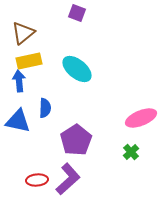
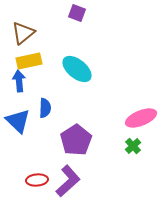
blue triangle: rotated 32 degrees clockwise
green cross: moved 2 px right, 6 px up
purple L-shape: moved 2 px down
